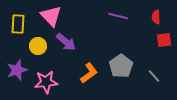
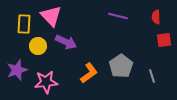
yellow rectangle: moved 6 px right
purple arrow: rotated 15 degrees counterclockwise
gray line: moved 2 px left; rotated 24 degrees clockwise
